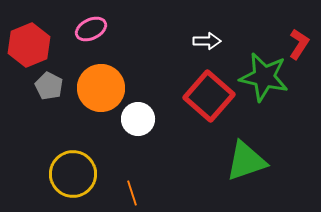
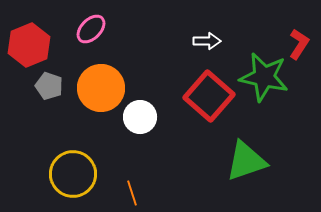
pink ellipse: rotated 20 degrees counterclockwise
gray pentagon: rotated 8 degrees counterclockwise
white circle: moved 2 px right, 2 px up
